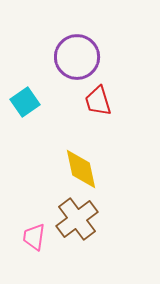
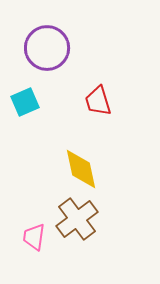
purple circle: moved 30 px left, 9 px up
cyan square: rotated 12 degrees clockwise
